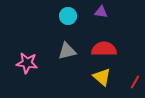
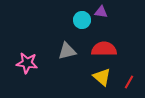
cyan circle: moved 14 px right, 4 px down
red line: moved 6 px left
